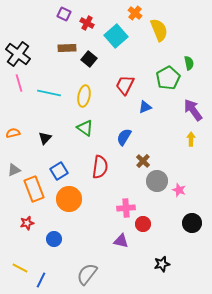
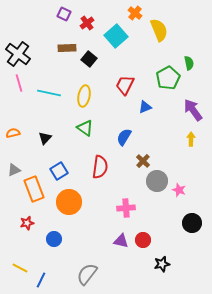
red cross: rotated 24 degrees clockwise
orange circle: moved 3 px down
red circle: moved 16 px down
